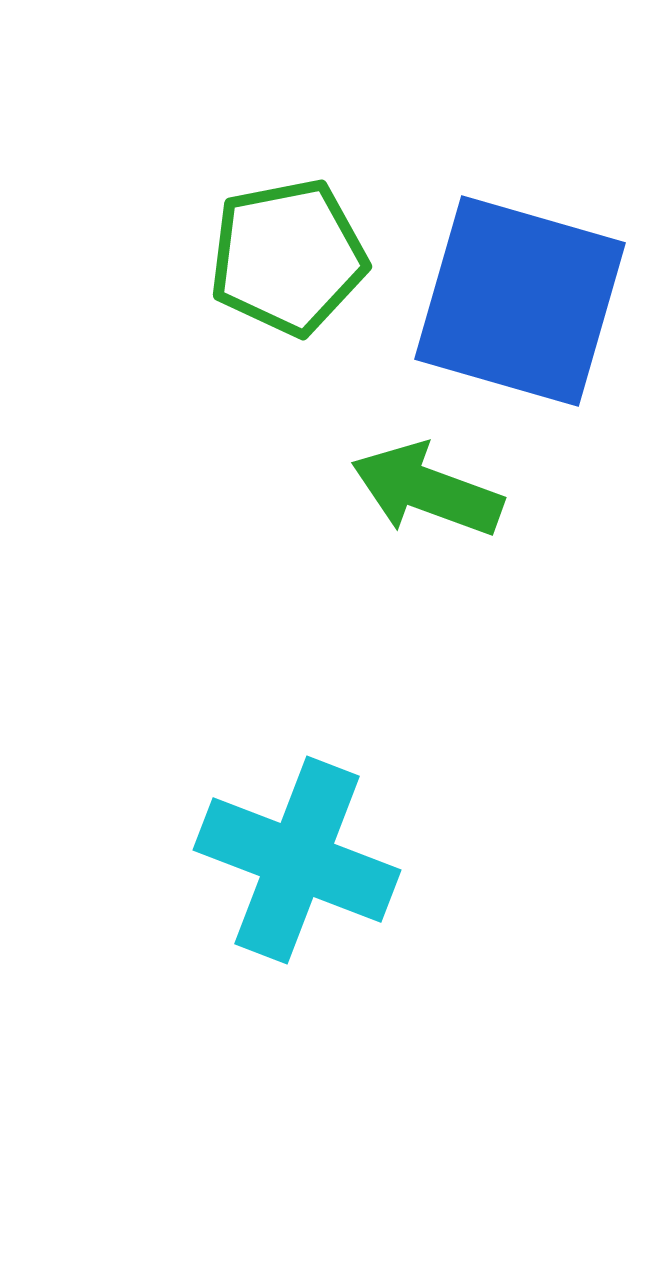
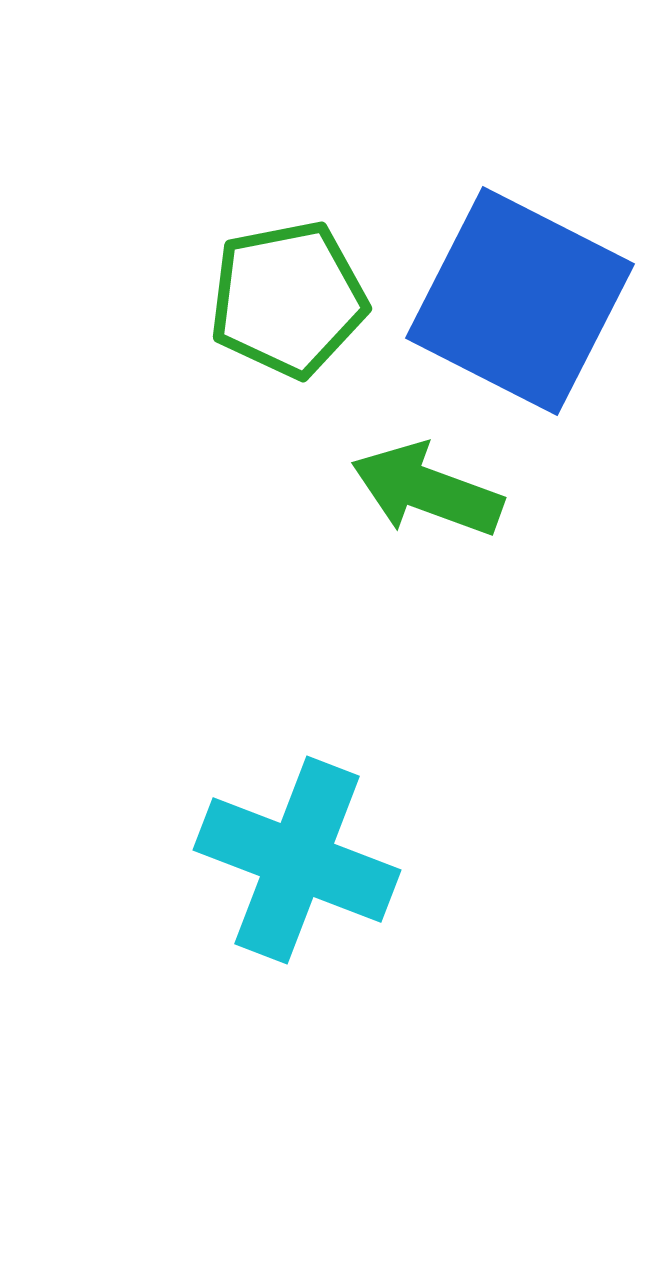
green pentagon: moved 42 px down
blue square: rotated 11 degrees clockwise
